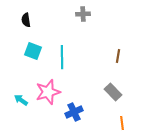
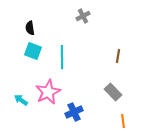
gray cross: moved 2 px down; rotated 24 degrees counterclockwise
black semicircle: moved 4 px right, 8 px down
pink star: rotated 10 degrees counterclockwise
orange line: moved 1 px right, 2 px up
